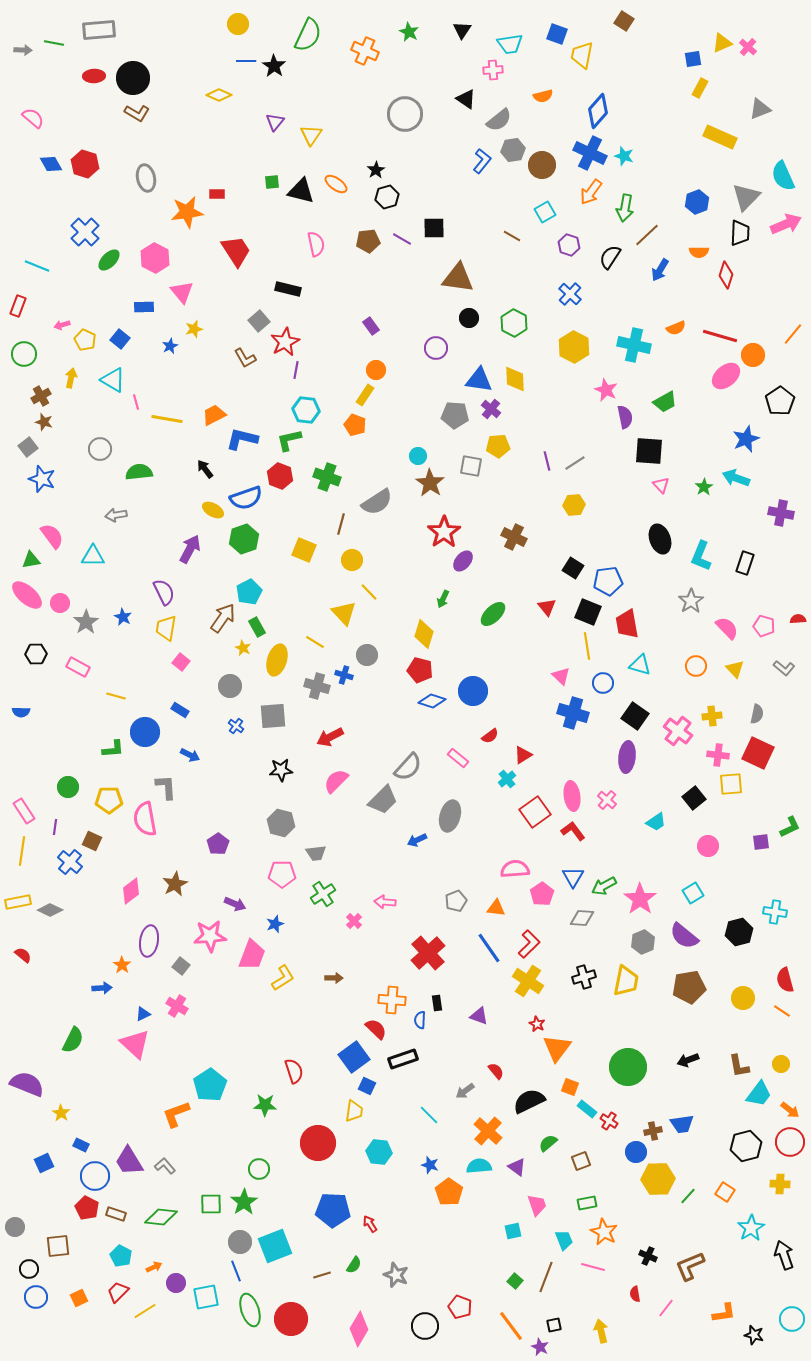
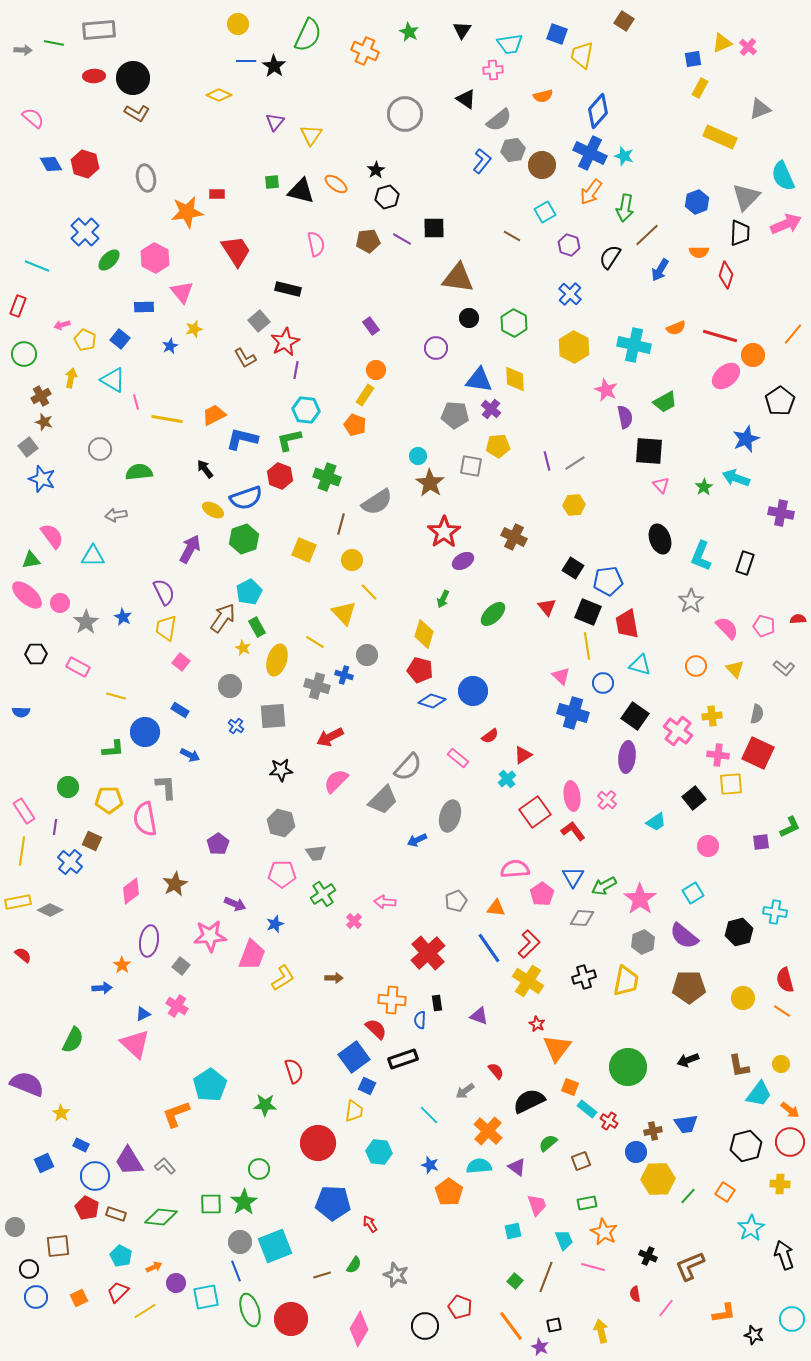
purple ellipse at (463, 561): rotated 20 degrees clockwise
brown pentagon at (689, 987): rotated 8 degrees clockwise
blue trapezoid at (682, 1124): moved 4 px right
blue pentagon at (333, 1210): moved 7 px up
